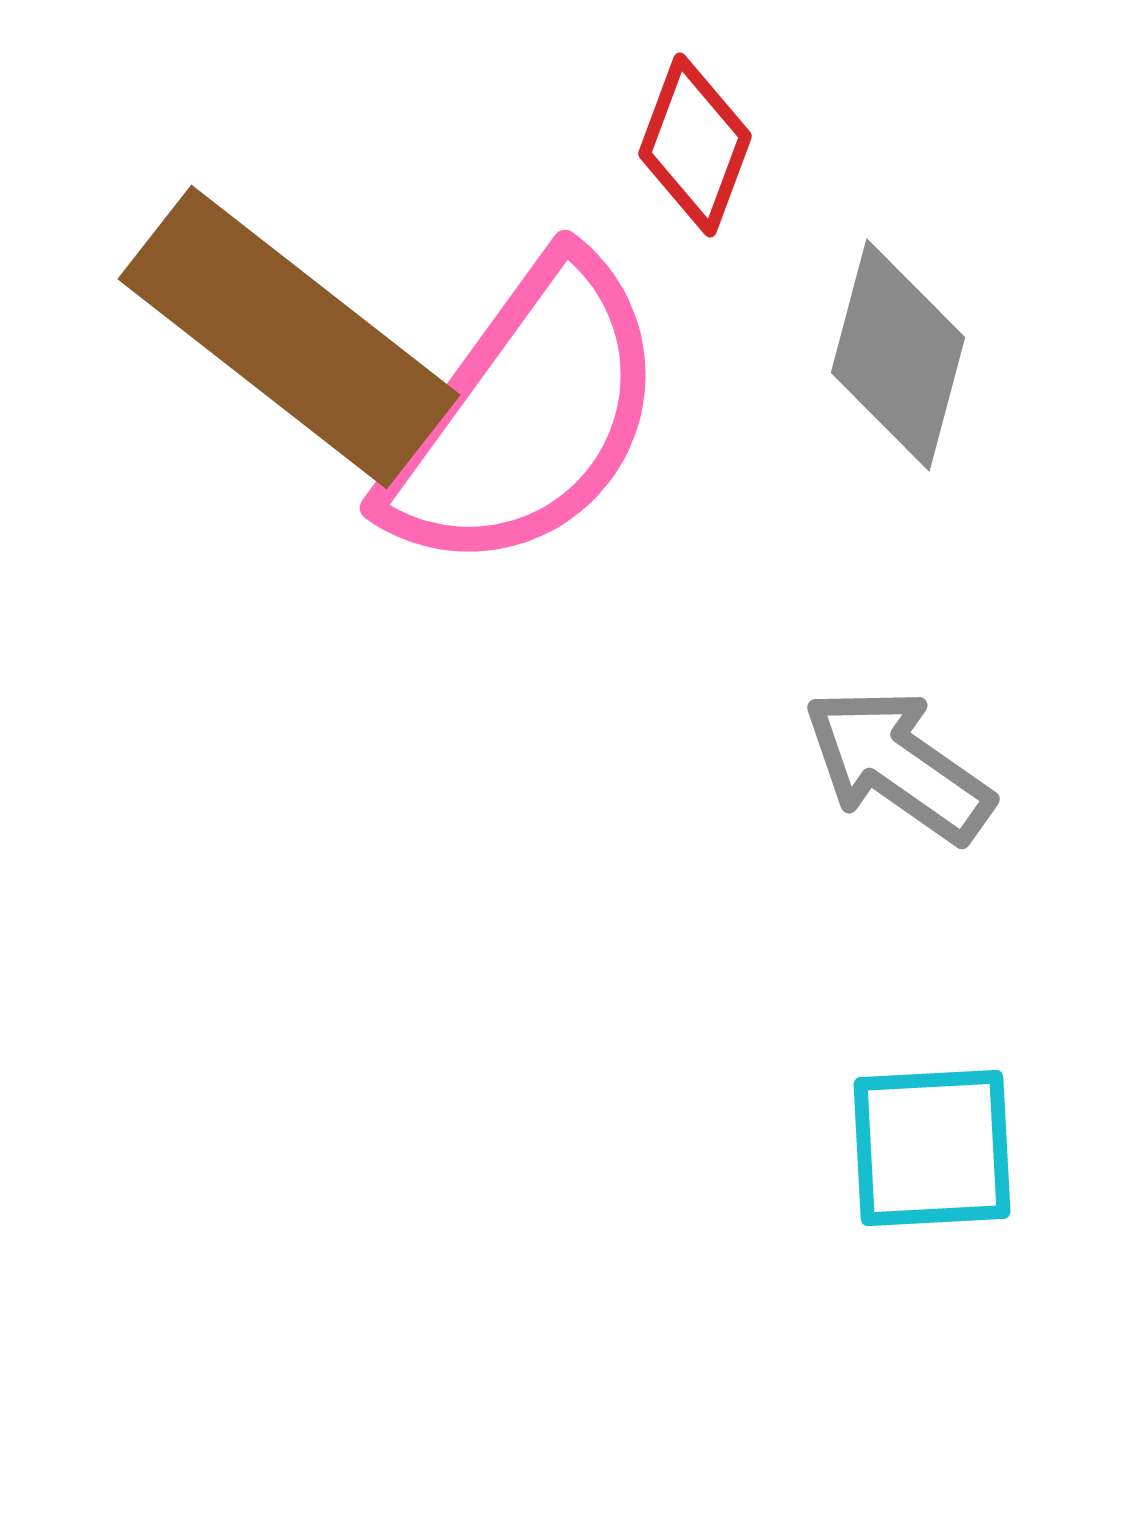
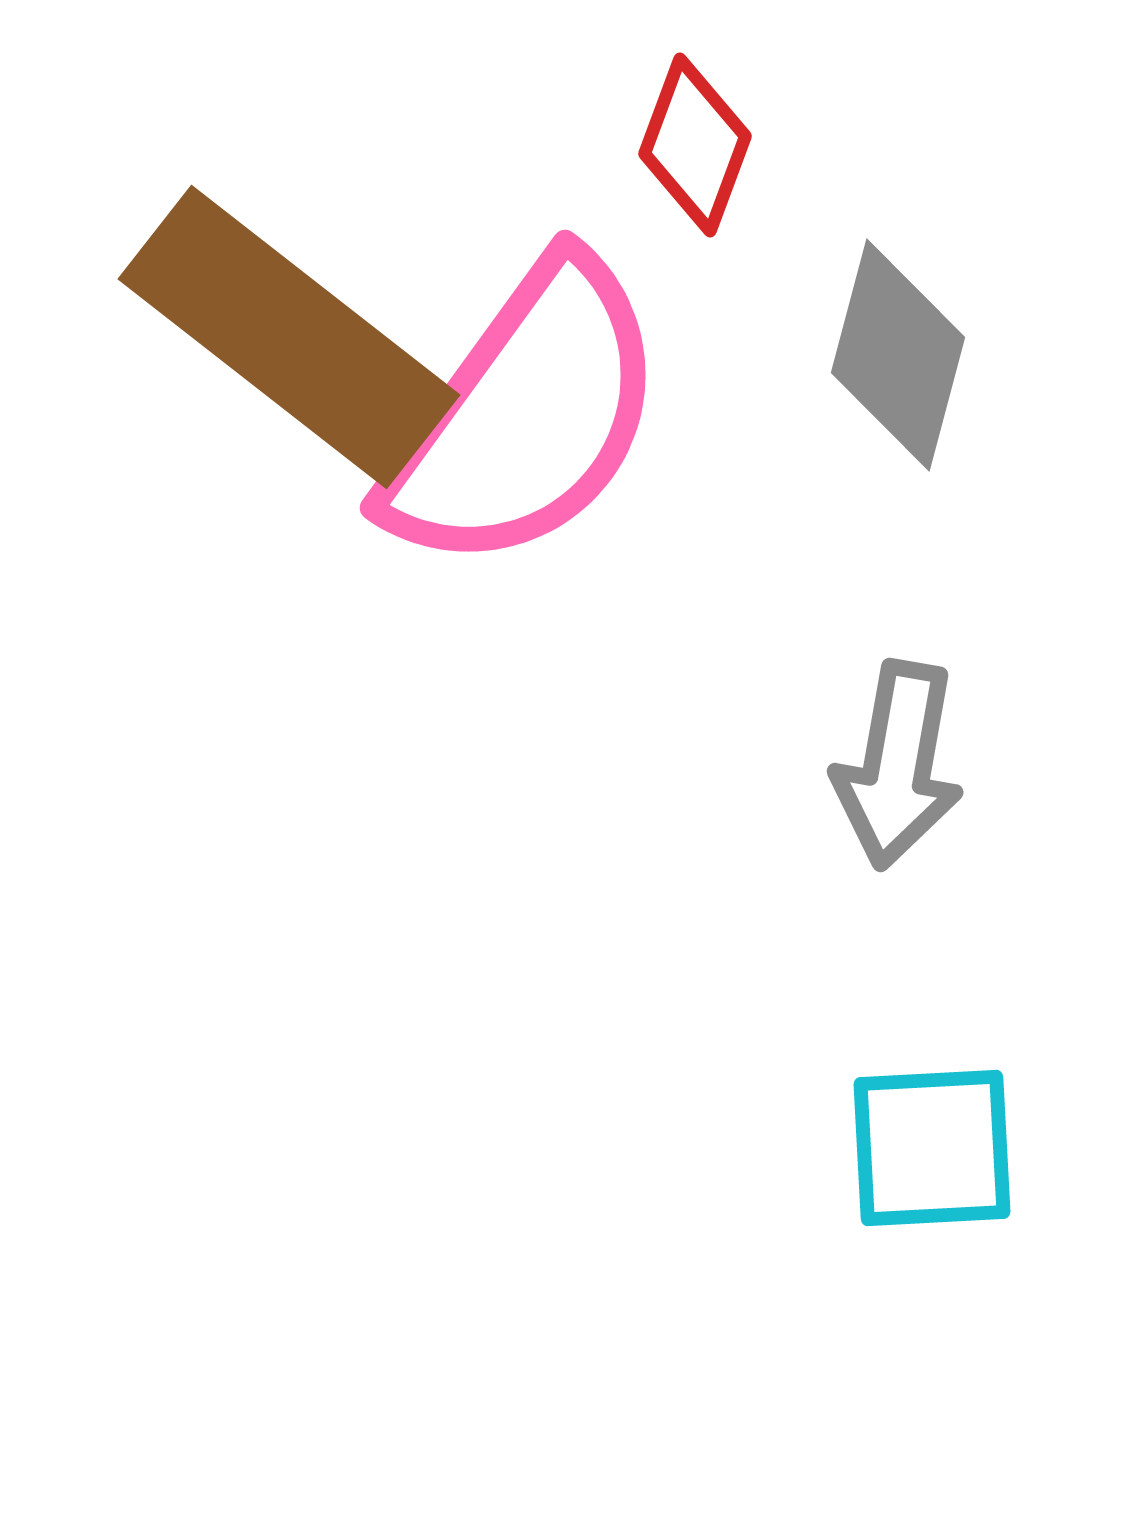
gray arrow: rotated 115 degrees counterclockwise
